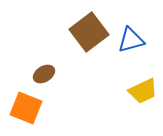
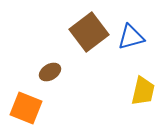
blue triangle: moved 3 px up
brown ellipse: moved 6 px right, 2 px up
yellow trapezoid: rotated 52 degrees counterclockwise
